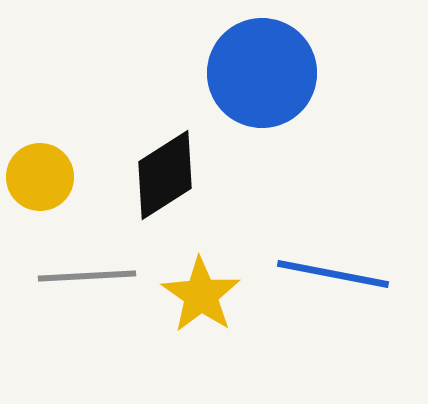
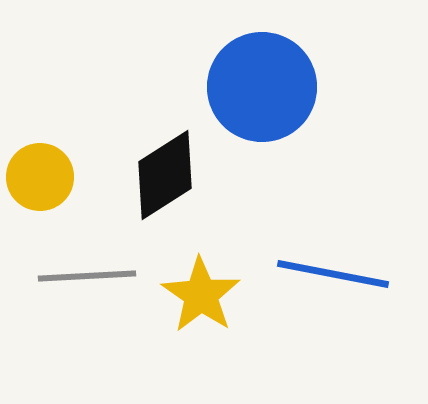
blue circle: moved 14 px down
